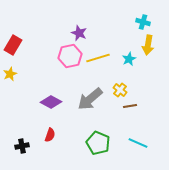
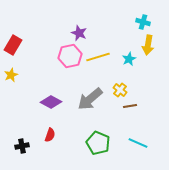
yellow line: moved 1 px up
yellow star: moved 1 px right, 1 px down
